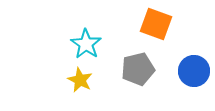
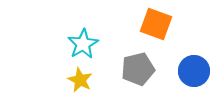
cyan star: moved 3 px left; rotated 8 degrees clockwise
